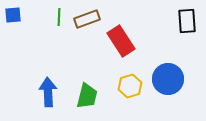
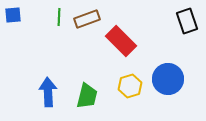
black rectangle: rotated 15 degrees counterclockwise
red rectangle: rotated 12 degrees counterclockwise
